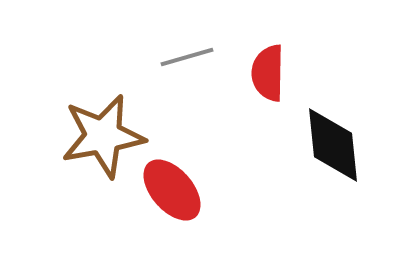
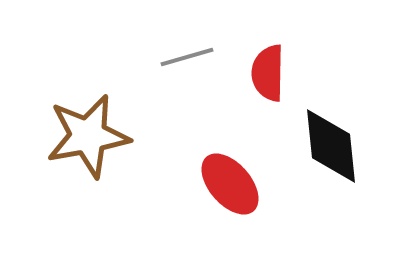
brown star: moved 15 px left
black diamond: moved 2 px left, 1 px down
red ellipse: moved 58 px right, 6 px up
